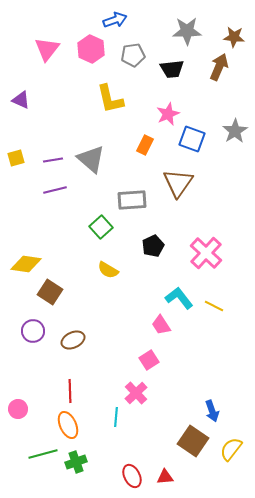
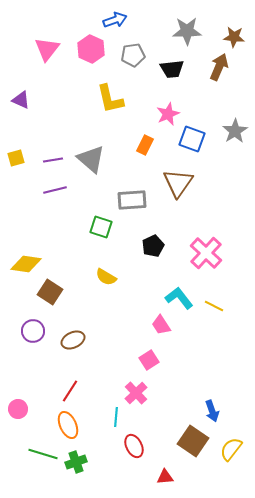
green square at (101, 227): rotated 30 degrees counterclockwise
yellow semicircle at (108, 270): moved 2 px left, 7 px down
red line at (70, 391): rotated 35 degrees clockwise
green line at (43, 454): rotated 32 degrees clockwise
red ellipse at (132, 476): moved 2 px right, 30 px up
